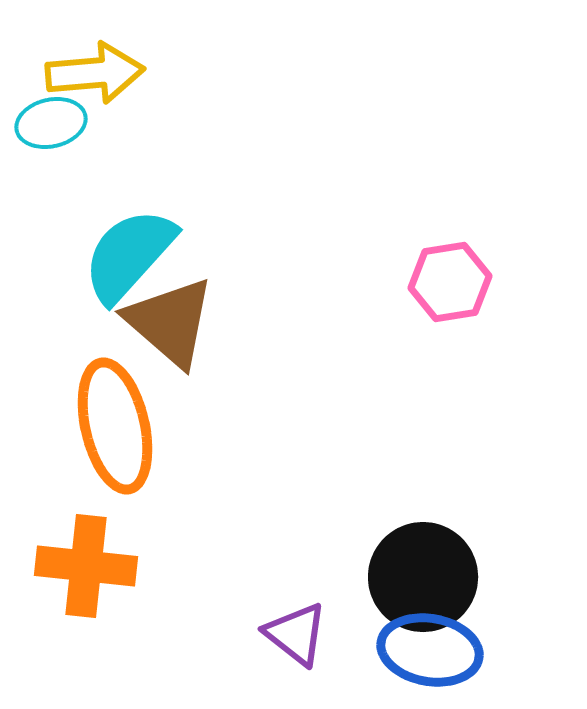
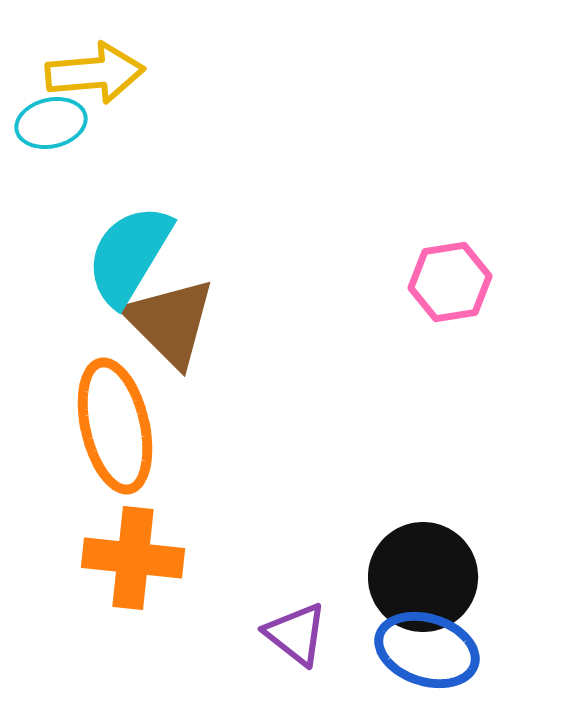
cyan semicircle: rotated 11 degrees counterclockwise
brown triangle: rotated 4 degrees clockwise
orange cross: moved 47 px right, 8 px up
blue ellipse: moved 3 px left; rotated 8 degrees clockwise
